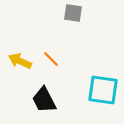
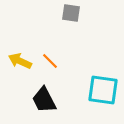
gray square: moved 2 px left
orange line: moved 1 px left, 2 px down
